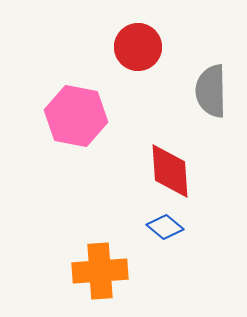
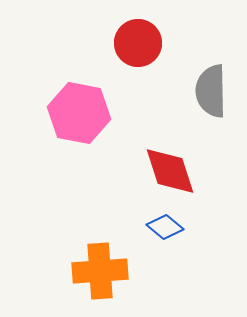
red circle: moved 4 px up
pink hexagon: moved 3 px right, 3 px up
red diamond: rotated 14 degrees counterclockwise
